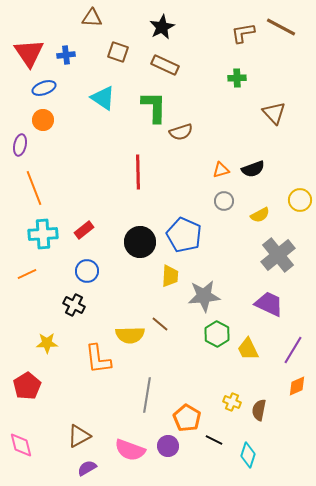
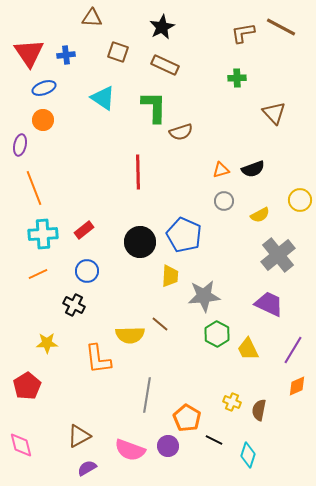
orange line at (27, 274): moved 11 px right
